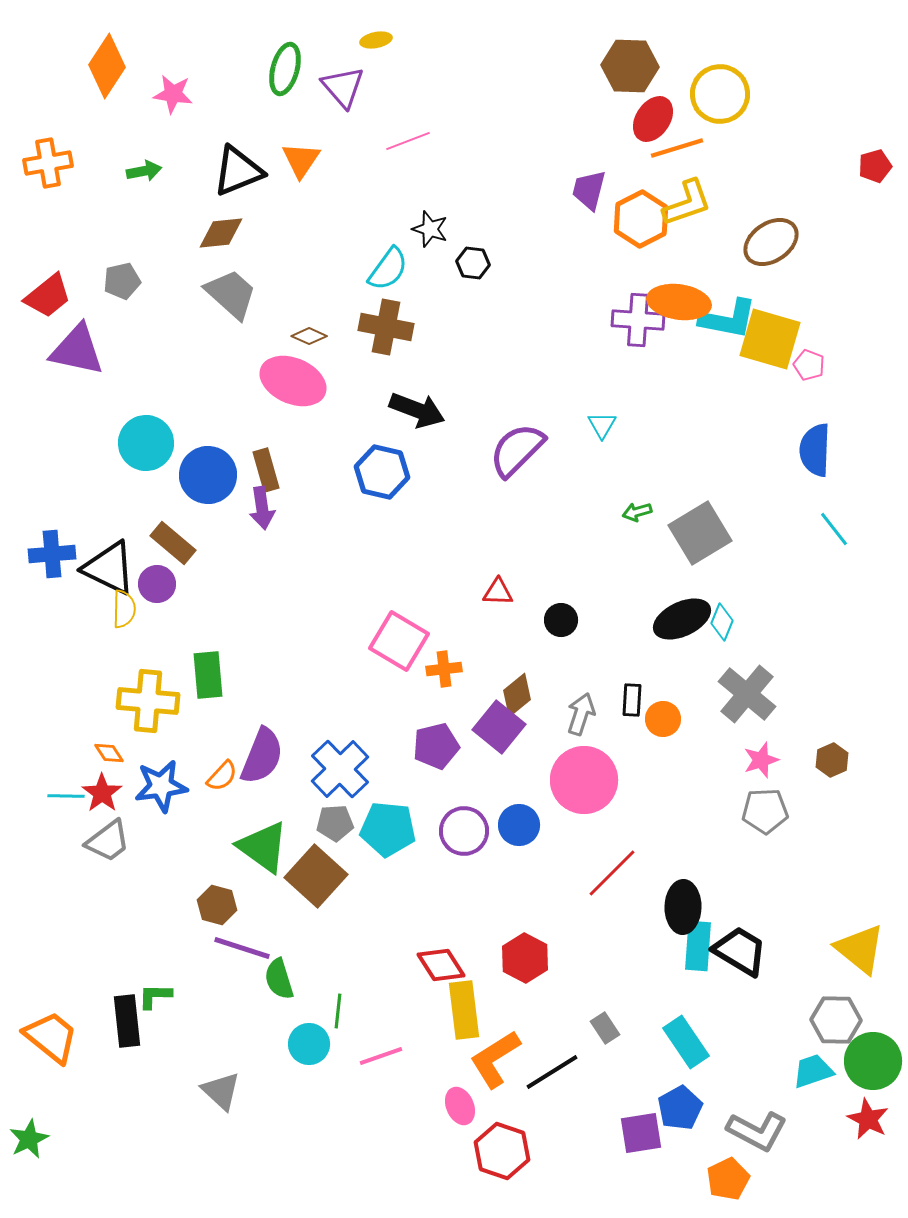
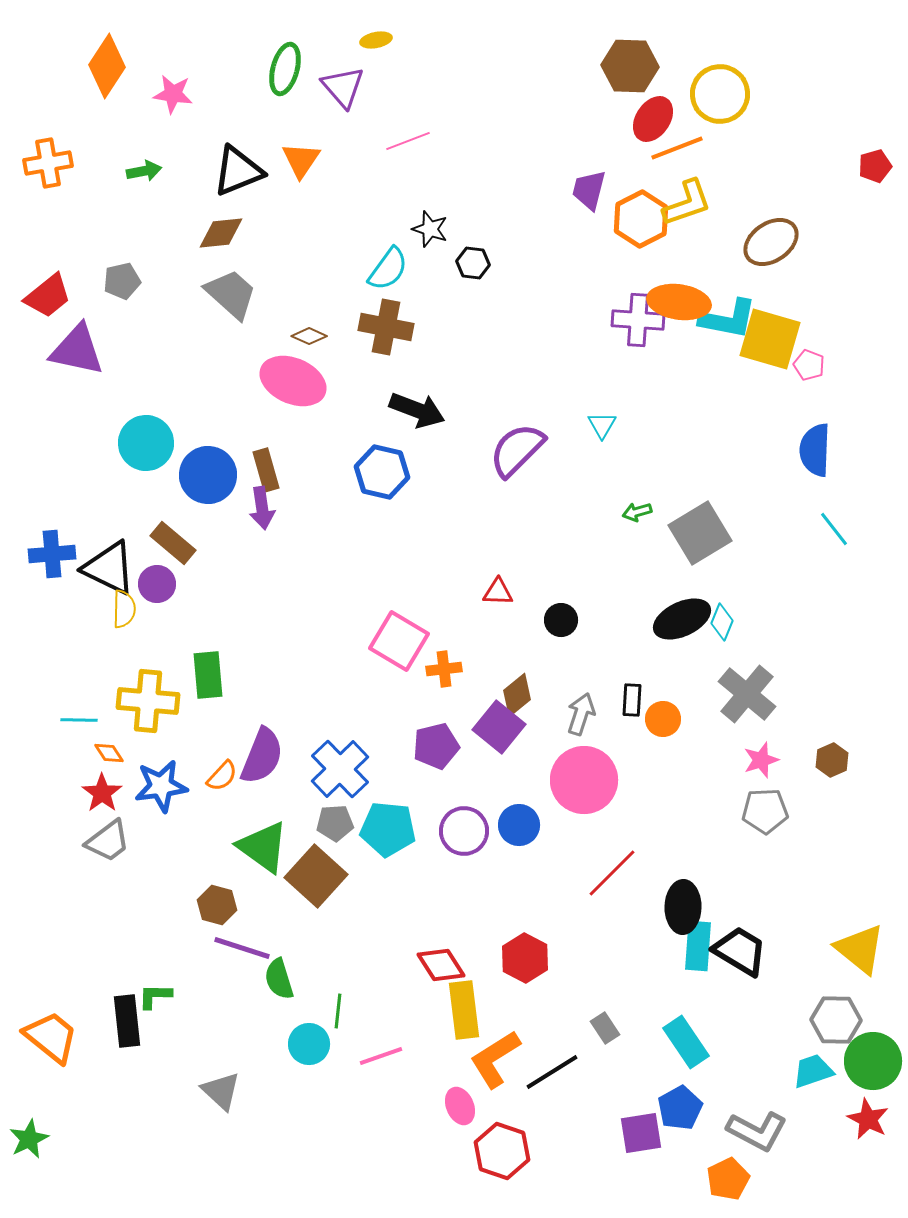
orange line at (677, 148): rotated 4 degrees counterclockwise
cyan line at (66, 796): moved 13 px right, 76 px up
